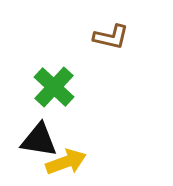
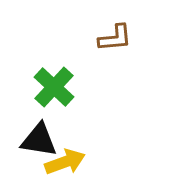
brown L-shape: moved 4 px right, 1 px down; rotated 18 degrees counterclockwise
yellow arrow: moved 1 px left
